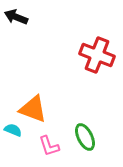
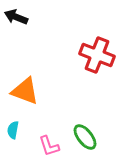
orange triangle: moved 8 px left, 18 px up
cyan semicircle: rotated 102 degrees counterclockwise
green ellipse: rotated 12 degrees counterclockwise
